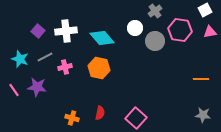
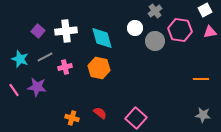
cyan diamond: rotated 25 degrees clockwise
red semicircle: rotated 64 degrees counterclockwise
